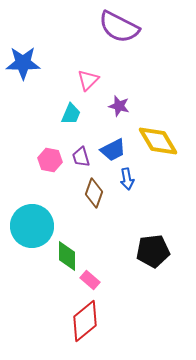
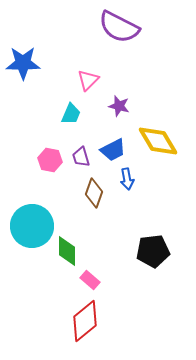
green diamond: moved 5 px up
